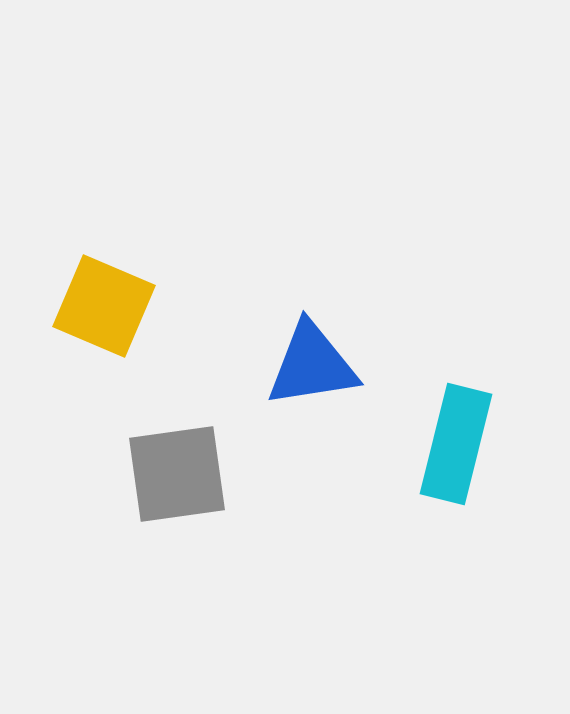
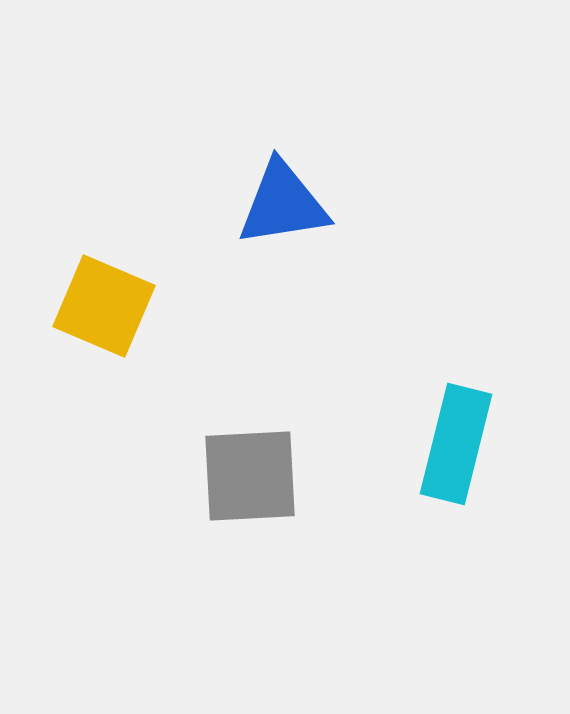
blue triangle: moved 29 px left, 161 px up
gray square: moved 73 px right, 2 px down; rotated 5 degrees clockwise
